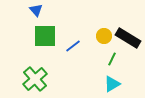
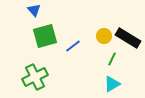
blue triangle: moved 2 px left
green square: rotated 15 degrees counterclockwise
green cross: moved 2 px up; rotated 15 degrees clockwise
